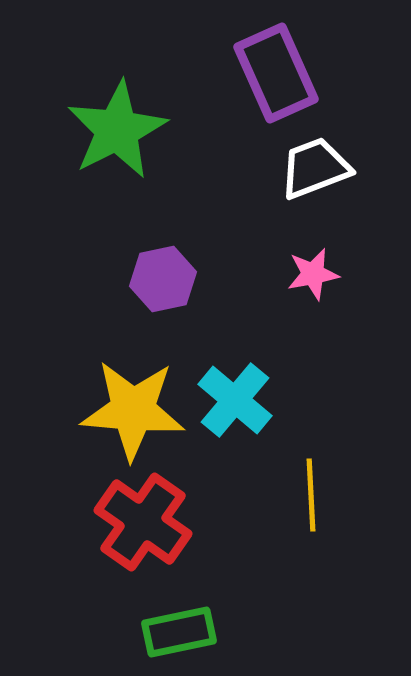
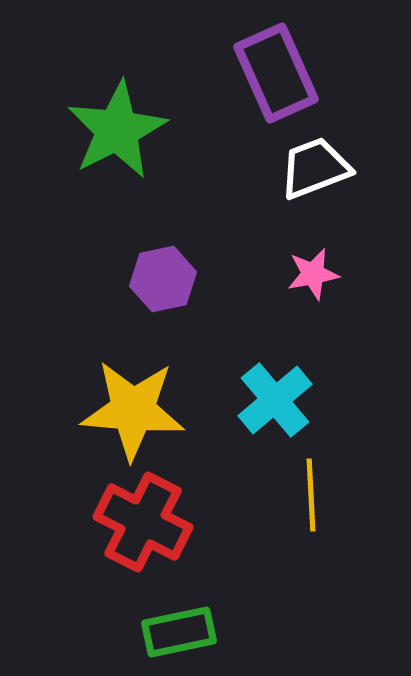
cyan cross: moved 40 px right; rotated 10 degrees clockwise
red cross: rotated 8 degrees counterclockwise
